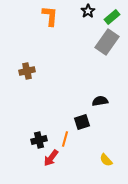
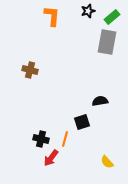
black star: rotated 16 degrees clockwise
orange L-shape: moved 2 px right
gray rectangle: rotated 25 degrees counterclockwise
brown cross: moved 3 px right, 1 px up; rotated 28 degrees clockwise
black cross: moved 2 px right, 1 px up; rotated 28 degrees clockwise
yellow semicircle: moved 1 px right, 2 px down
